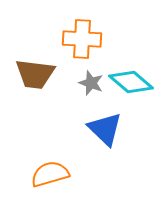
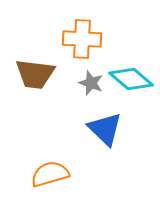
cyan diamond: moved 3 px up
